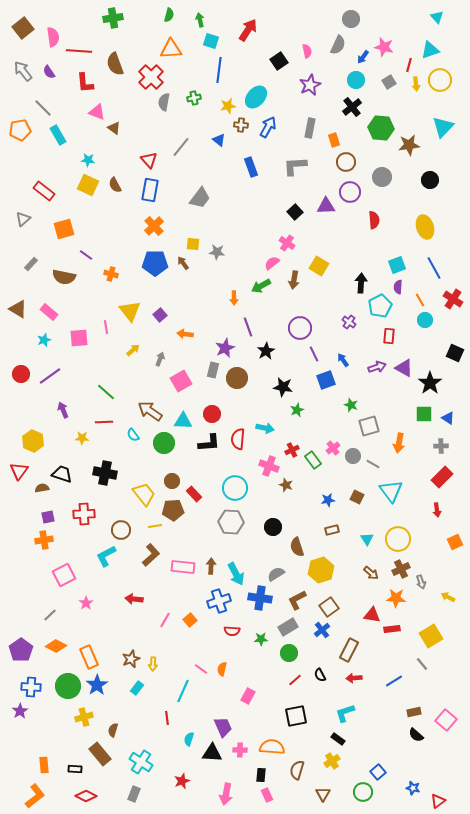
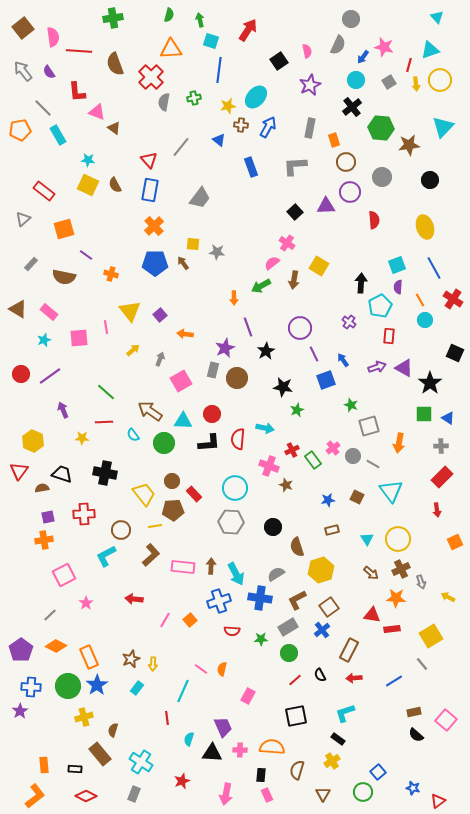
red L-shape at (85, 83): moved 8 px left, 9 px down
